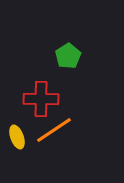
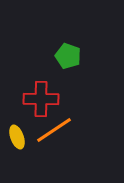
green pentagon: rotated 20 degrees counterclockwise
